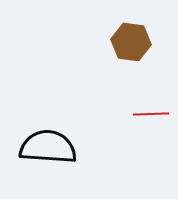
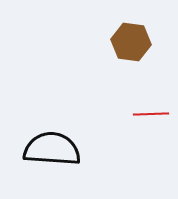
black semicircle: moved 4 px right, 2 px down
